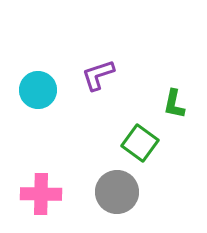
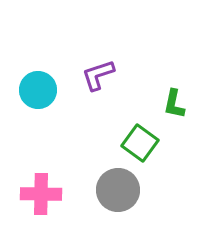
gray circle: moved 1 px right, 2 px up
